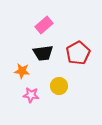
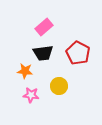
pink rectangle: moved 2 px down
red pentagon: rotated 15 degrees counterclockwise
orange star: moved 3 px right
